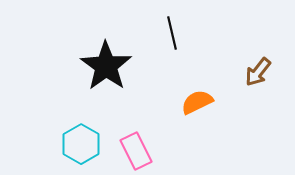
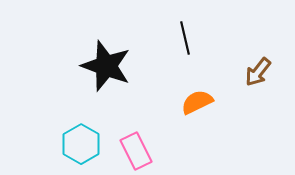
black line: moved 13 px right, 5 px down
black star: rotated 15 degrees counterclockwise
